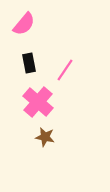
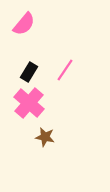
black rectangle: moved 9 px down; rotated 42 degrees clockwise
pink cross: moved 9 px left, 1 px down
